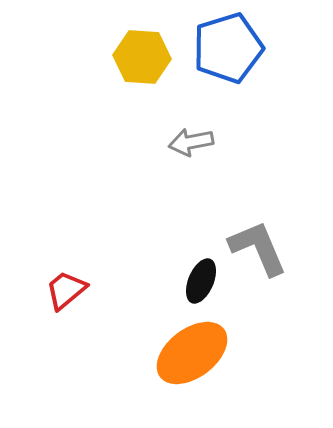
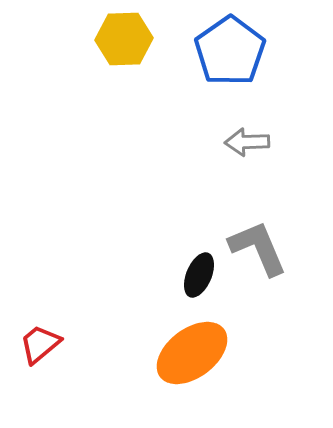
blue pentagon: moved 2 px right, 3 px down; rotated 18 degrees counterclockwise
yellow hexagon: moved 18 px left, 18 px up; rotated 6 degrees counterclockwise
gray arrow: moved 56 px right; rotated 9 degrees clockwise
black ellipse: moved 2 px left, 6 px up
red trapezoid: moved 26 px left, 54 px down
